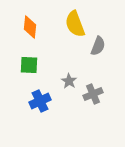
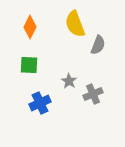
orange diamond: rotated 20 degrees clockwise
gray semicircle: moved 1 px up
blue cross: moved 2 px down
